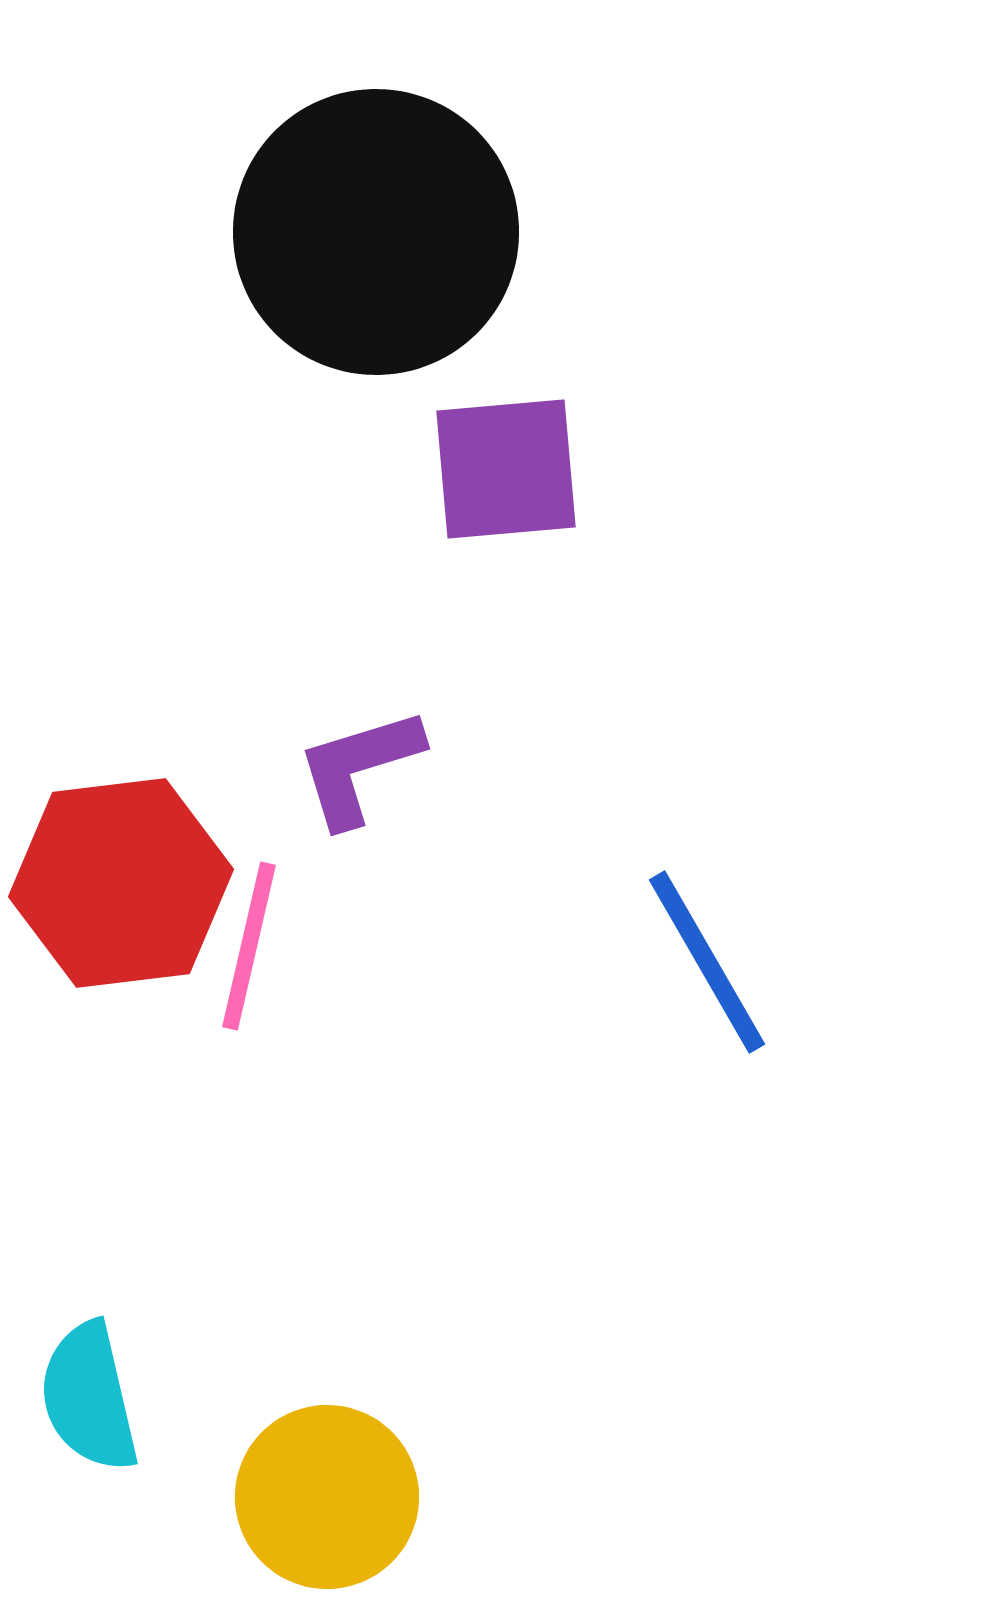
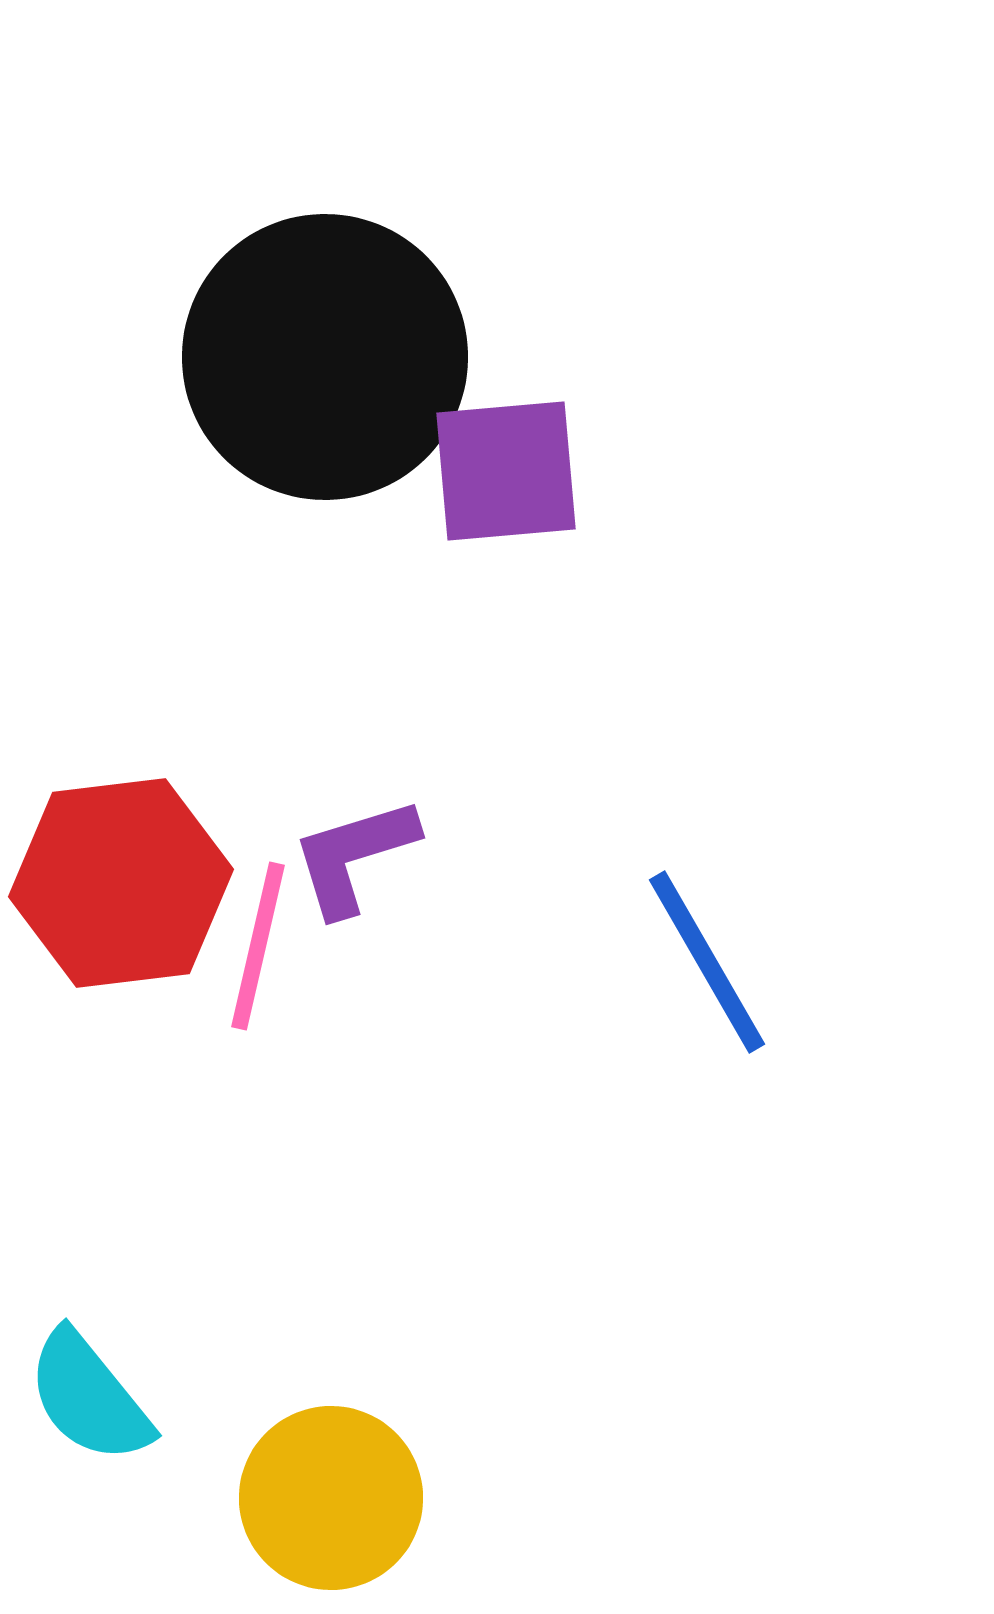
black circle: moved 51 px left, 125 px down
purple square: moved 2 px down
purple L-shape: moved 5 px left, 89 px down
pink line: moved 9 px right
cyan semicircle: rotated 26 degrees counterclockwise
yellow circle: moved 4 px right, 1 px down
